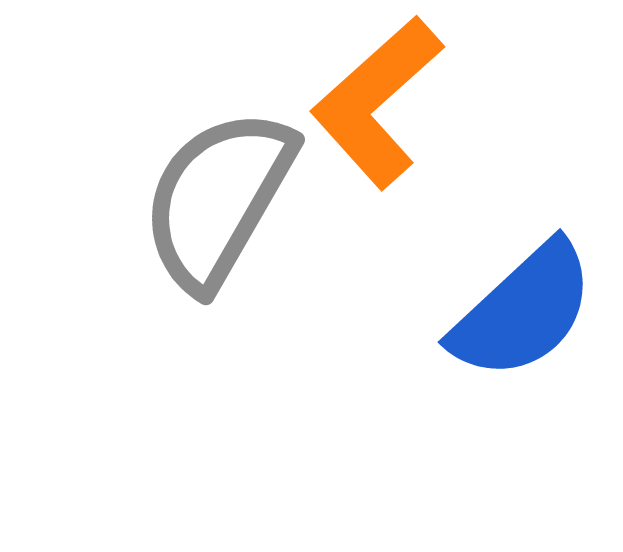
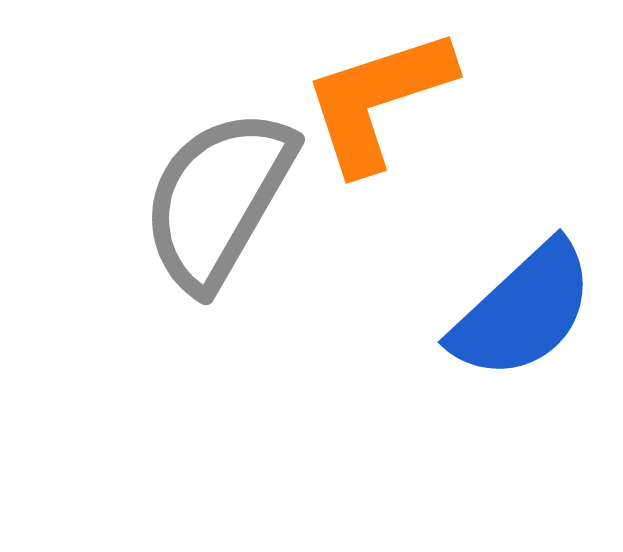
orange L-shape: moved 1 px right, 2 px up; rotated 24 degrees clockwise
